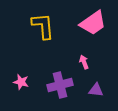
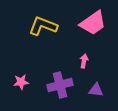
yellow L-shape: rotated 64 degrees counterclockwise
pink arrow: moved 1 px up; rotated 32 degrees clockwise
pink star: rotated 21 degrees counterclockwise
